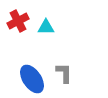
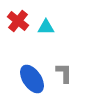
red cross: rotated 25 degrees counterclockwise
